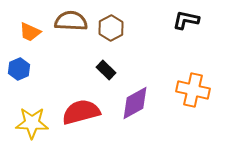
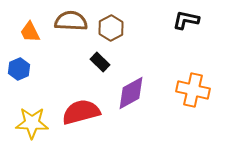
orange trapezoid: rotated 40 degrees clockwise
black rectangle: moved 6 px left, 8 px up
purple diamond: moved 4 px left, 10 px up
